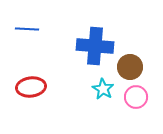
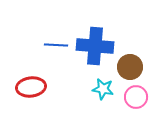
blue line: moved 29 px right, 16 px down
cyan star: rotated 20 degrees counterclockwise
